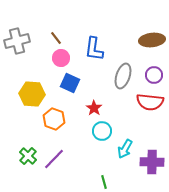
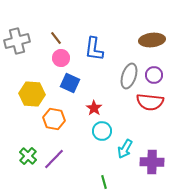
gray ellipse: moved 6 px right
orange hexagon: rotated 10 degrees counterclockwise
